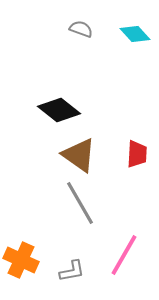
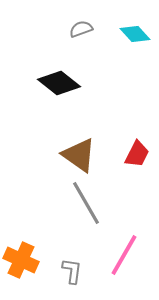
gray semicircle: rotated 40 degrees counterclockwise
black diamond: moved 27 px up
red trapezoid: rotated 24 degrees clockwise
gray line: moved 6 px right
gray L-shape: rotated 72 degrees counterclockwise
